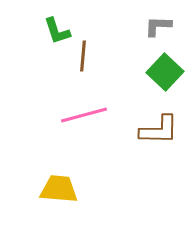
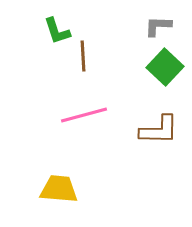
brown line: rotated 8 degrees counterclockwise
green square: moved 5 px up
